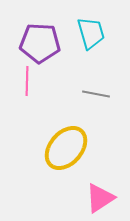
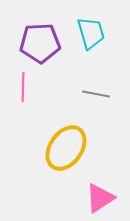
purple pentagon: rotated 6 degrees counterclockwise
pink line: moved 4 px left, 6 px down
yellow ellipse: rotated 6 degrees counterclockwise
